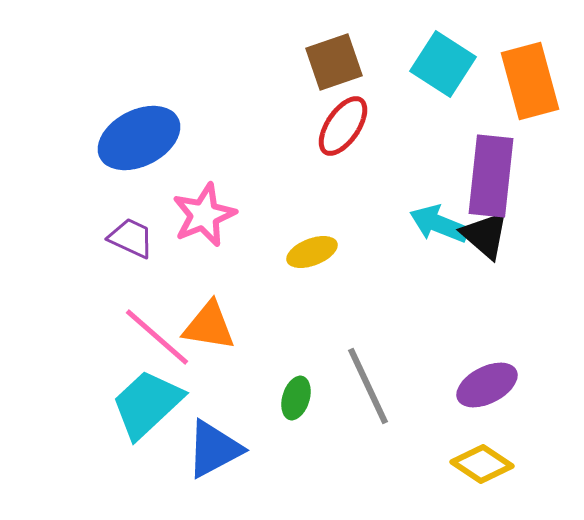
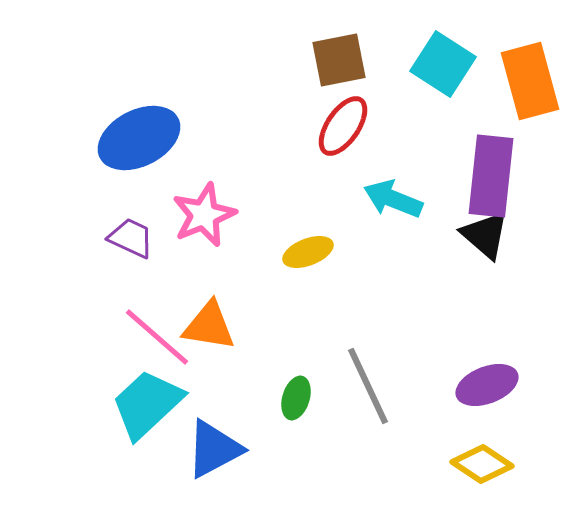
brown square: moved 5 px right, 2 px up; rotated 8 degrees clockwise
cyan arrow: moved 46 px left, 25 px up
yellow ellipse: moved 4 px left
purple ellipse: rotated 6 degrees clockwise
